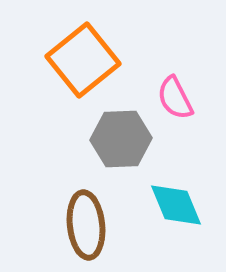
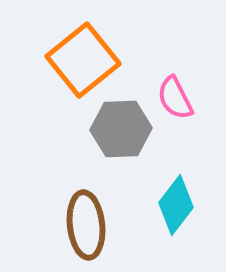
gray hexagon: moved 10 px up
cyan diamond: rotated 60 degrees clockwise
